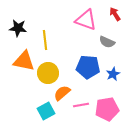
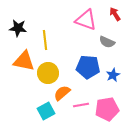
blue star: moved 1 px down
